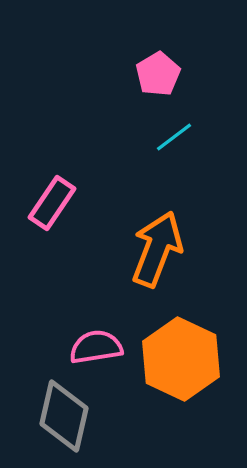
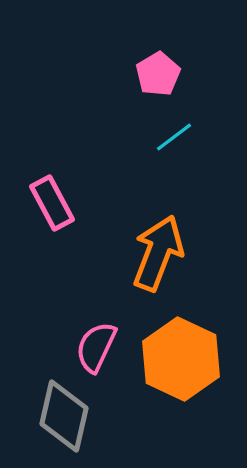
pink rectangle: rotated 62 degrees counterclockwise
orange arrow: moved 1 px right, 4 px down
pink semicircle: rotated 56 degrees counterclockwise
